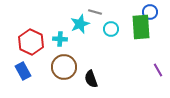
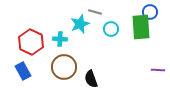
purple line: rotated 56 degrees counterclockwise
